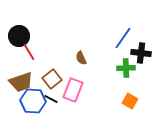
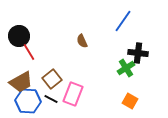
blue line: moved 17 px up
black cross: moved 3 px left
brown semicircle: moved 1 px right, 17 px up
green cross: rotated 30 degrees counterclockwise
brown trapezoid: rotated 10 degrees counterclockwise
pink rectangle: moved 4 px down
blue hexagon: moved 5 px left
